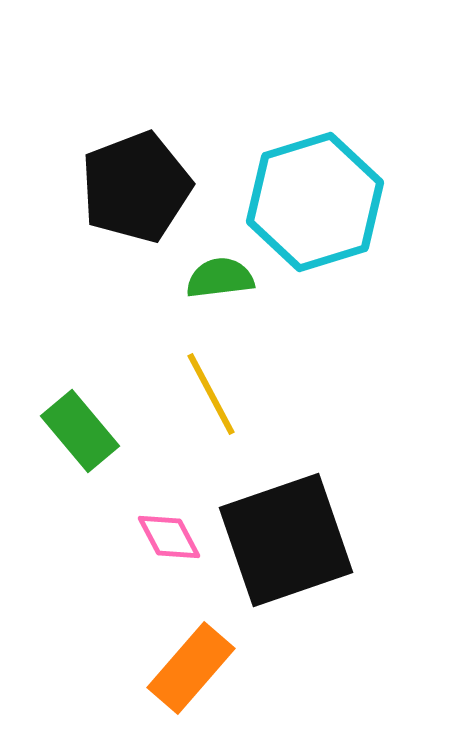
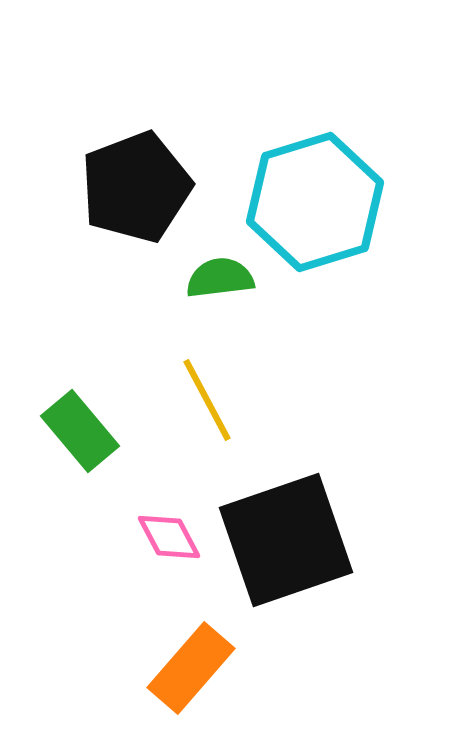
yellow line: moved 4 px left, 6 px down
